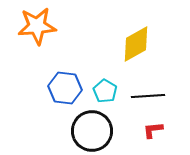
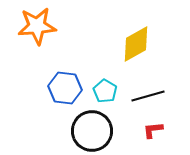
black line: rotated 12 degrees counterclockwise
